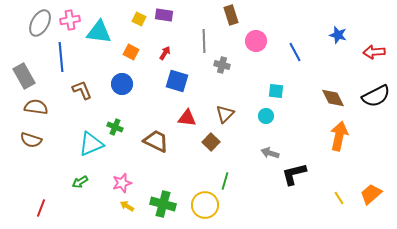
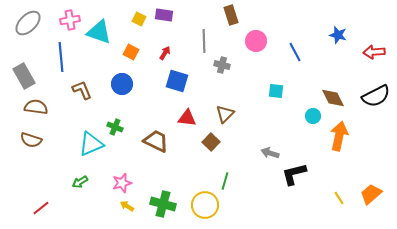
gray ellipse at (40, 23): moved 12 px left; rotated 16 degrees clockwise
cyan triangle at (99, 32): rotated 12 degrees clockwise
cyan circle at (266, 116): moved 47 px right
red line at (41, 208): rotated 30 degrees clockwise
